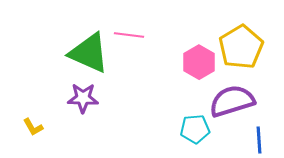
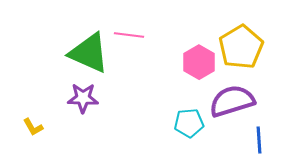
cyan pentagon: moved 6 px left, 6 px up
